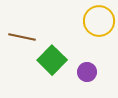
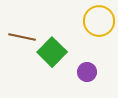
green square: moved 8 px up
